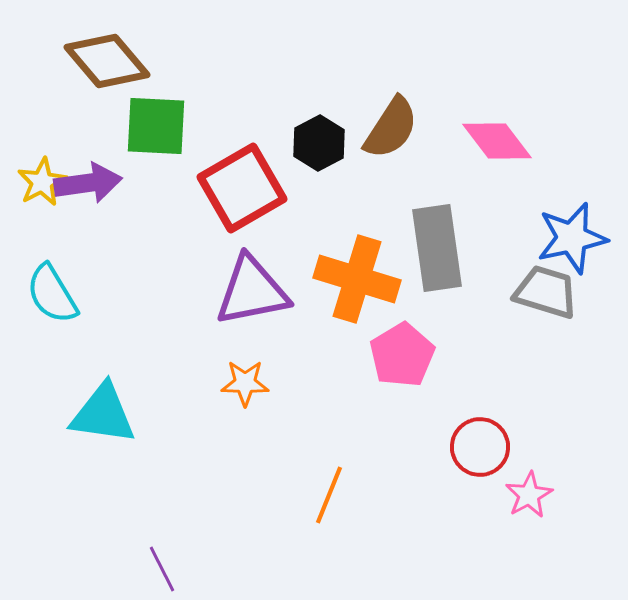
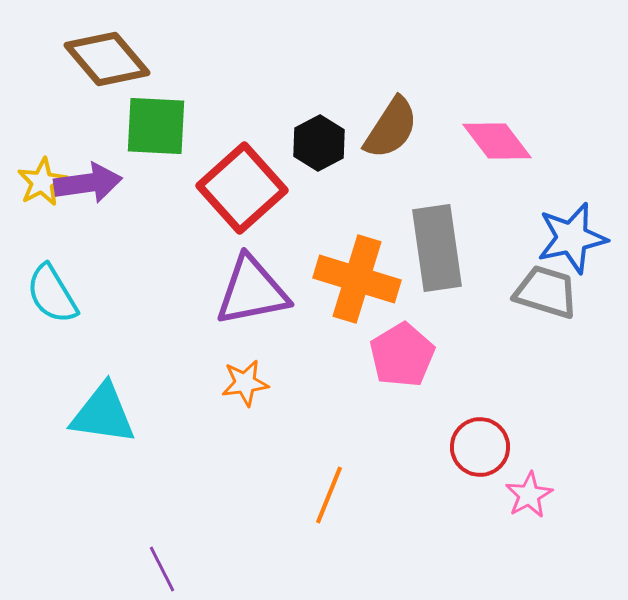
brown diamond: moved 2 px up
red square: rotated 12 degrees counterclockwise
orange star: rotated 9 degrees counterclockwise
